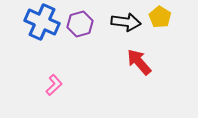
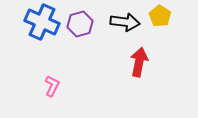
yellow pentagon: moved 1 px up
black arrow: moved 1 px left
red arrow: rotated 52 degrees clockwise
pink L-shape: moved 2 px left, 1 px down; rotated 20 degrees counterclockwise
